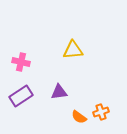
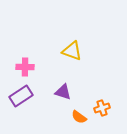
yellow triangle: moved 1 px left, 1 px down; rotated 25 degrees clockwise
pink cross: moved 4 px right, 5 px down; rotated 12 degrees counterclockwise
purple triangle: moved 4 px right; rotated 24 degrees clockwise
orange cross: moved 1 px right, 4 px up
